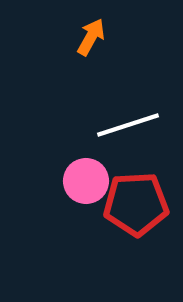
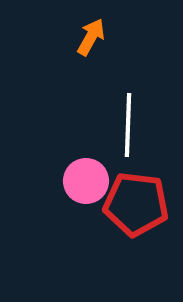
white line: rotated 70 degrees counterclockwise
red pentagon: rotated 10 degrees clockwise
